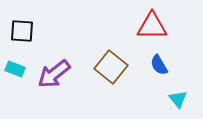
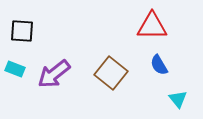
brown square: moved 6 px down
